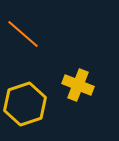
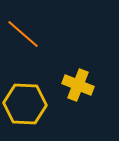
yellow hexagon: rotated 21 degrees clockwise
